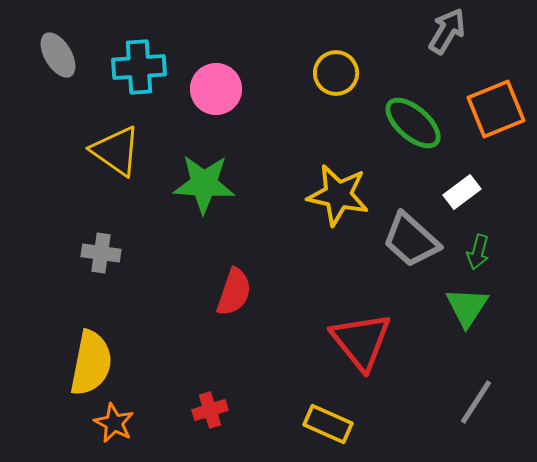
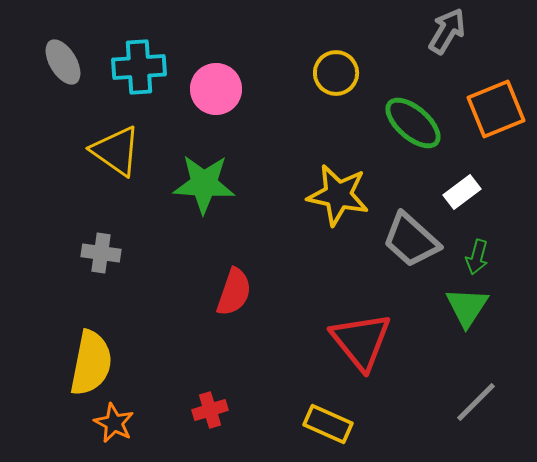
gray ellipse: moved 5 px right, 7 px down
green arrow: moved 1 px left, 5 px down
gray line: rotated 12 degrees clockwise
